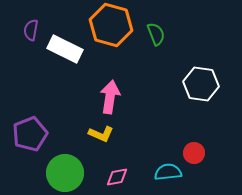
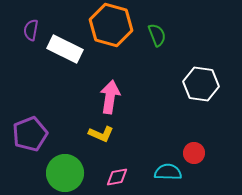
green semicircle: moved 1 px right, 1 px down
cyan semicircle: rotated 8 degrees clockwise
